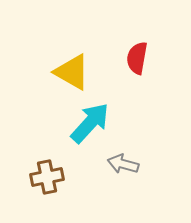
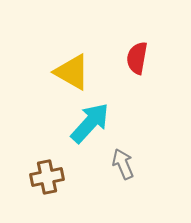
gray arrow: rotated 52 degrees clockwise
